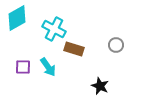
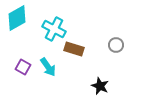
purple square: rotated 28 degrees clockwise
